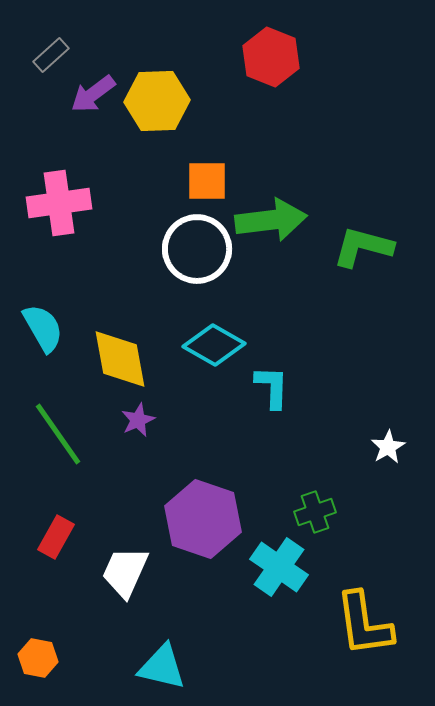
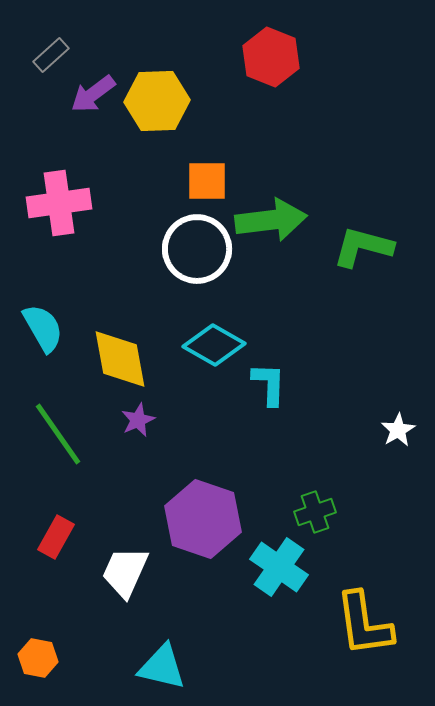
cyan L-shape: moved 3 px left, 3 px up
white star: moved 10 px right, 17 px up
